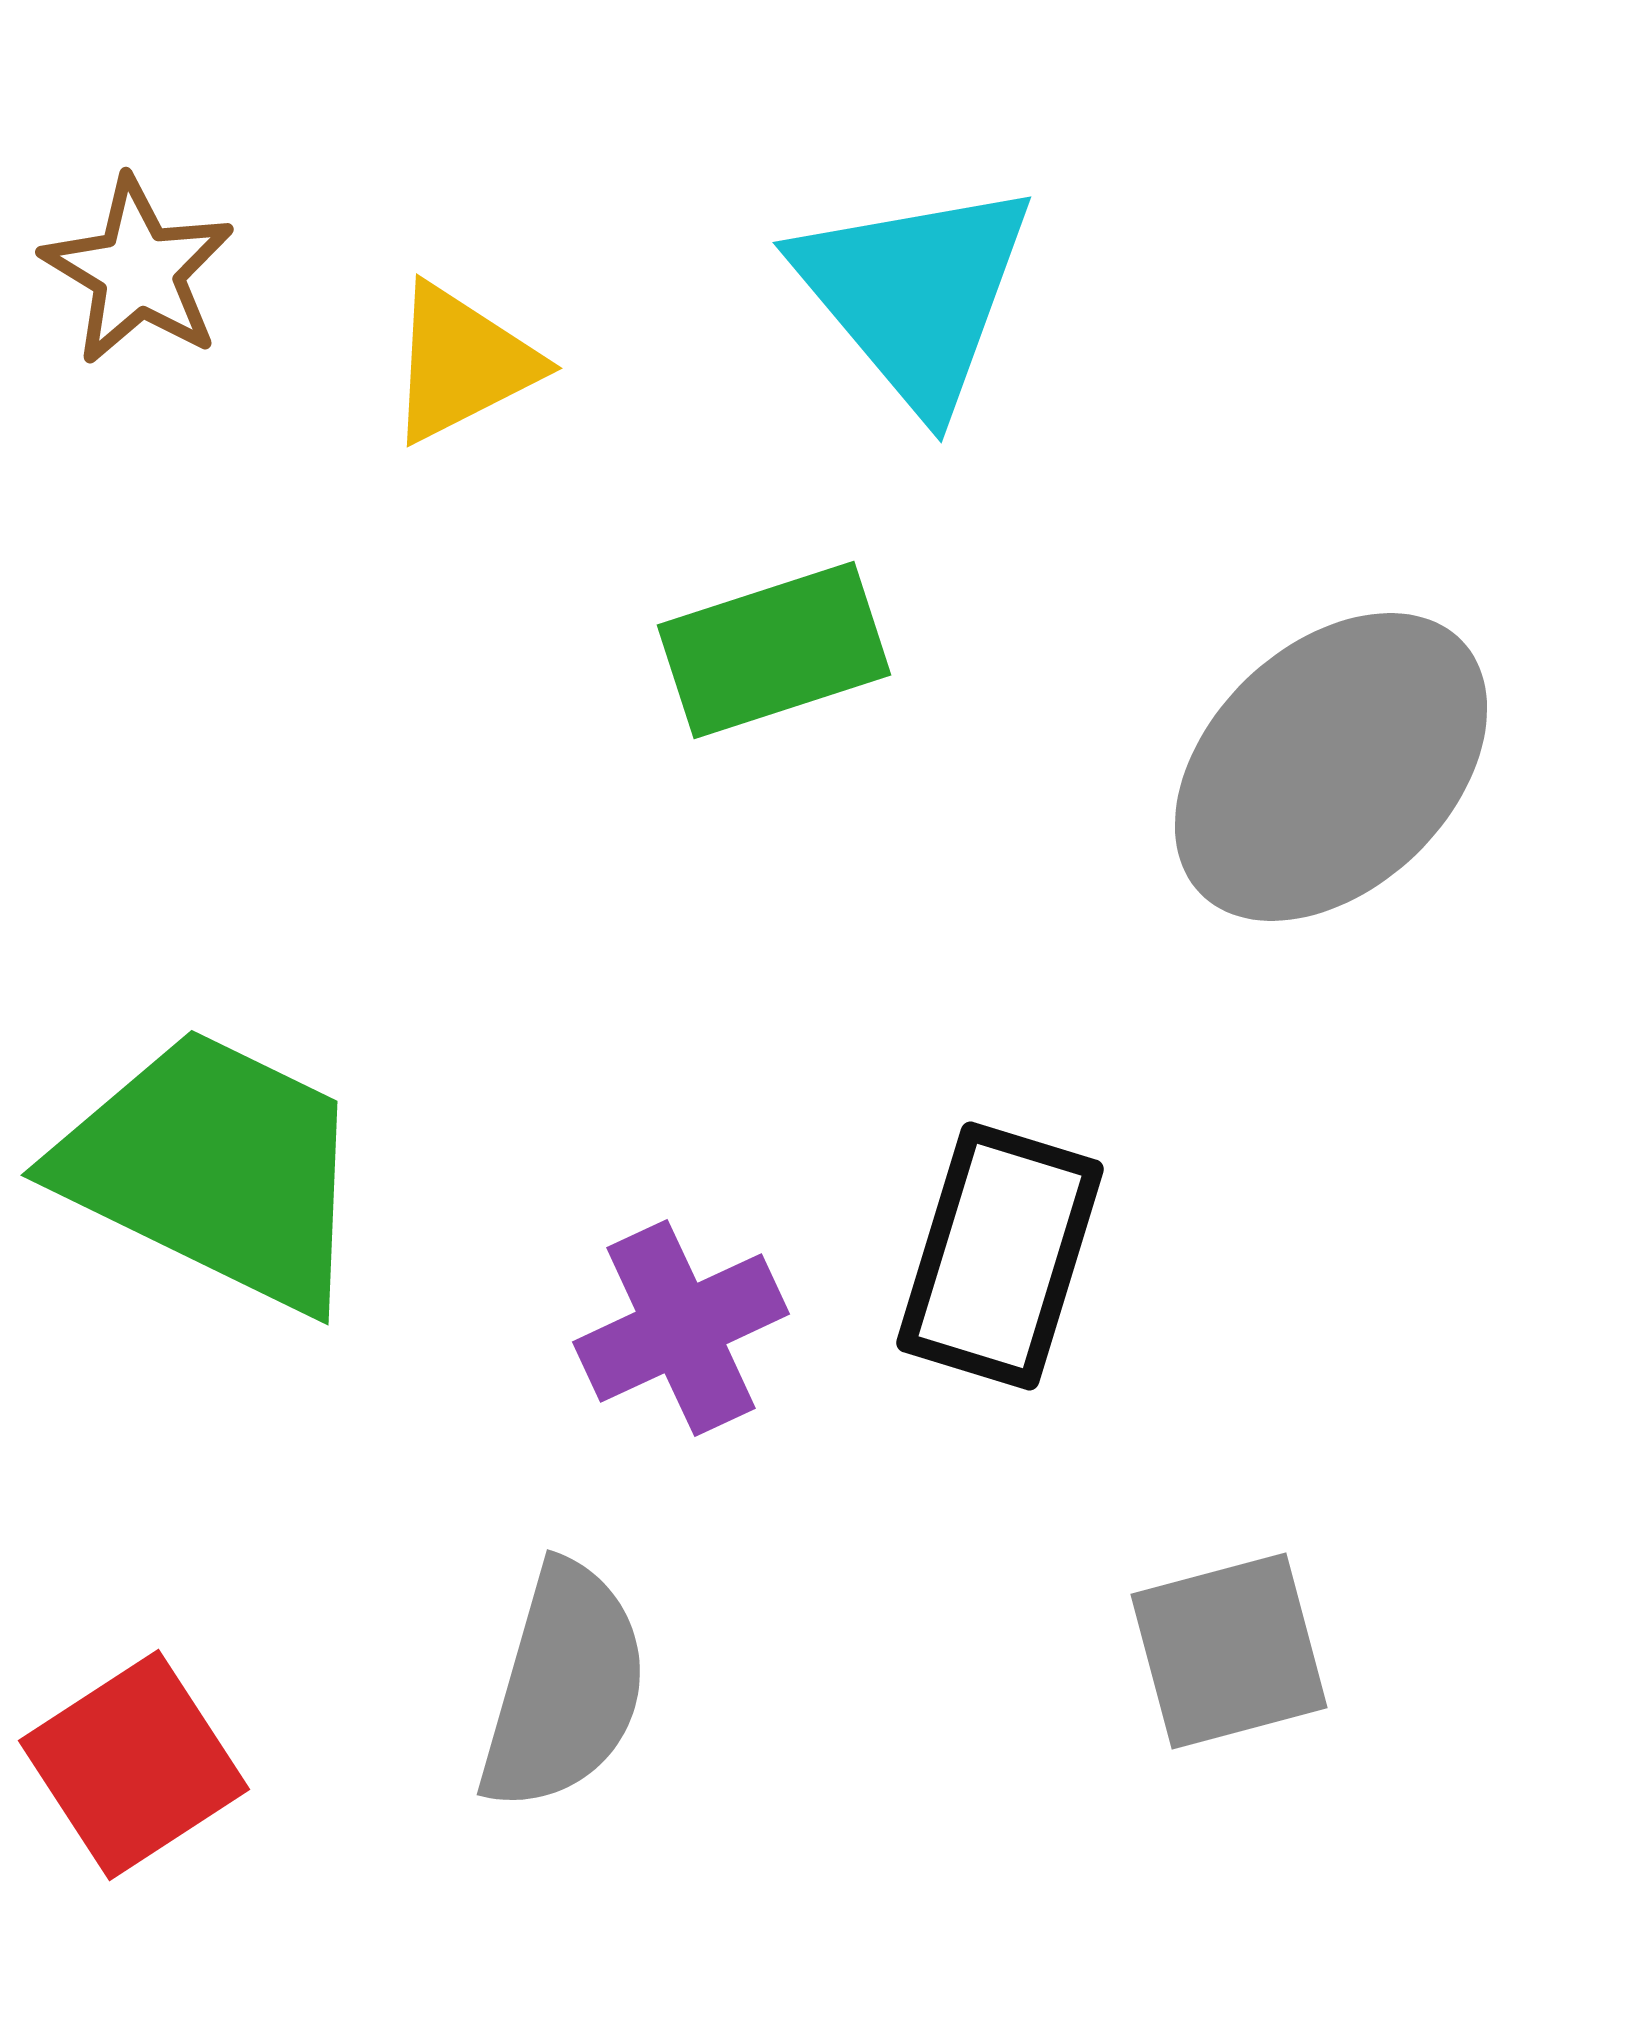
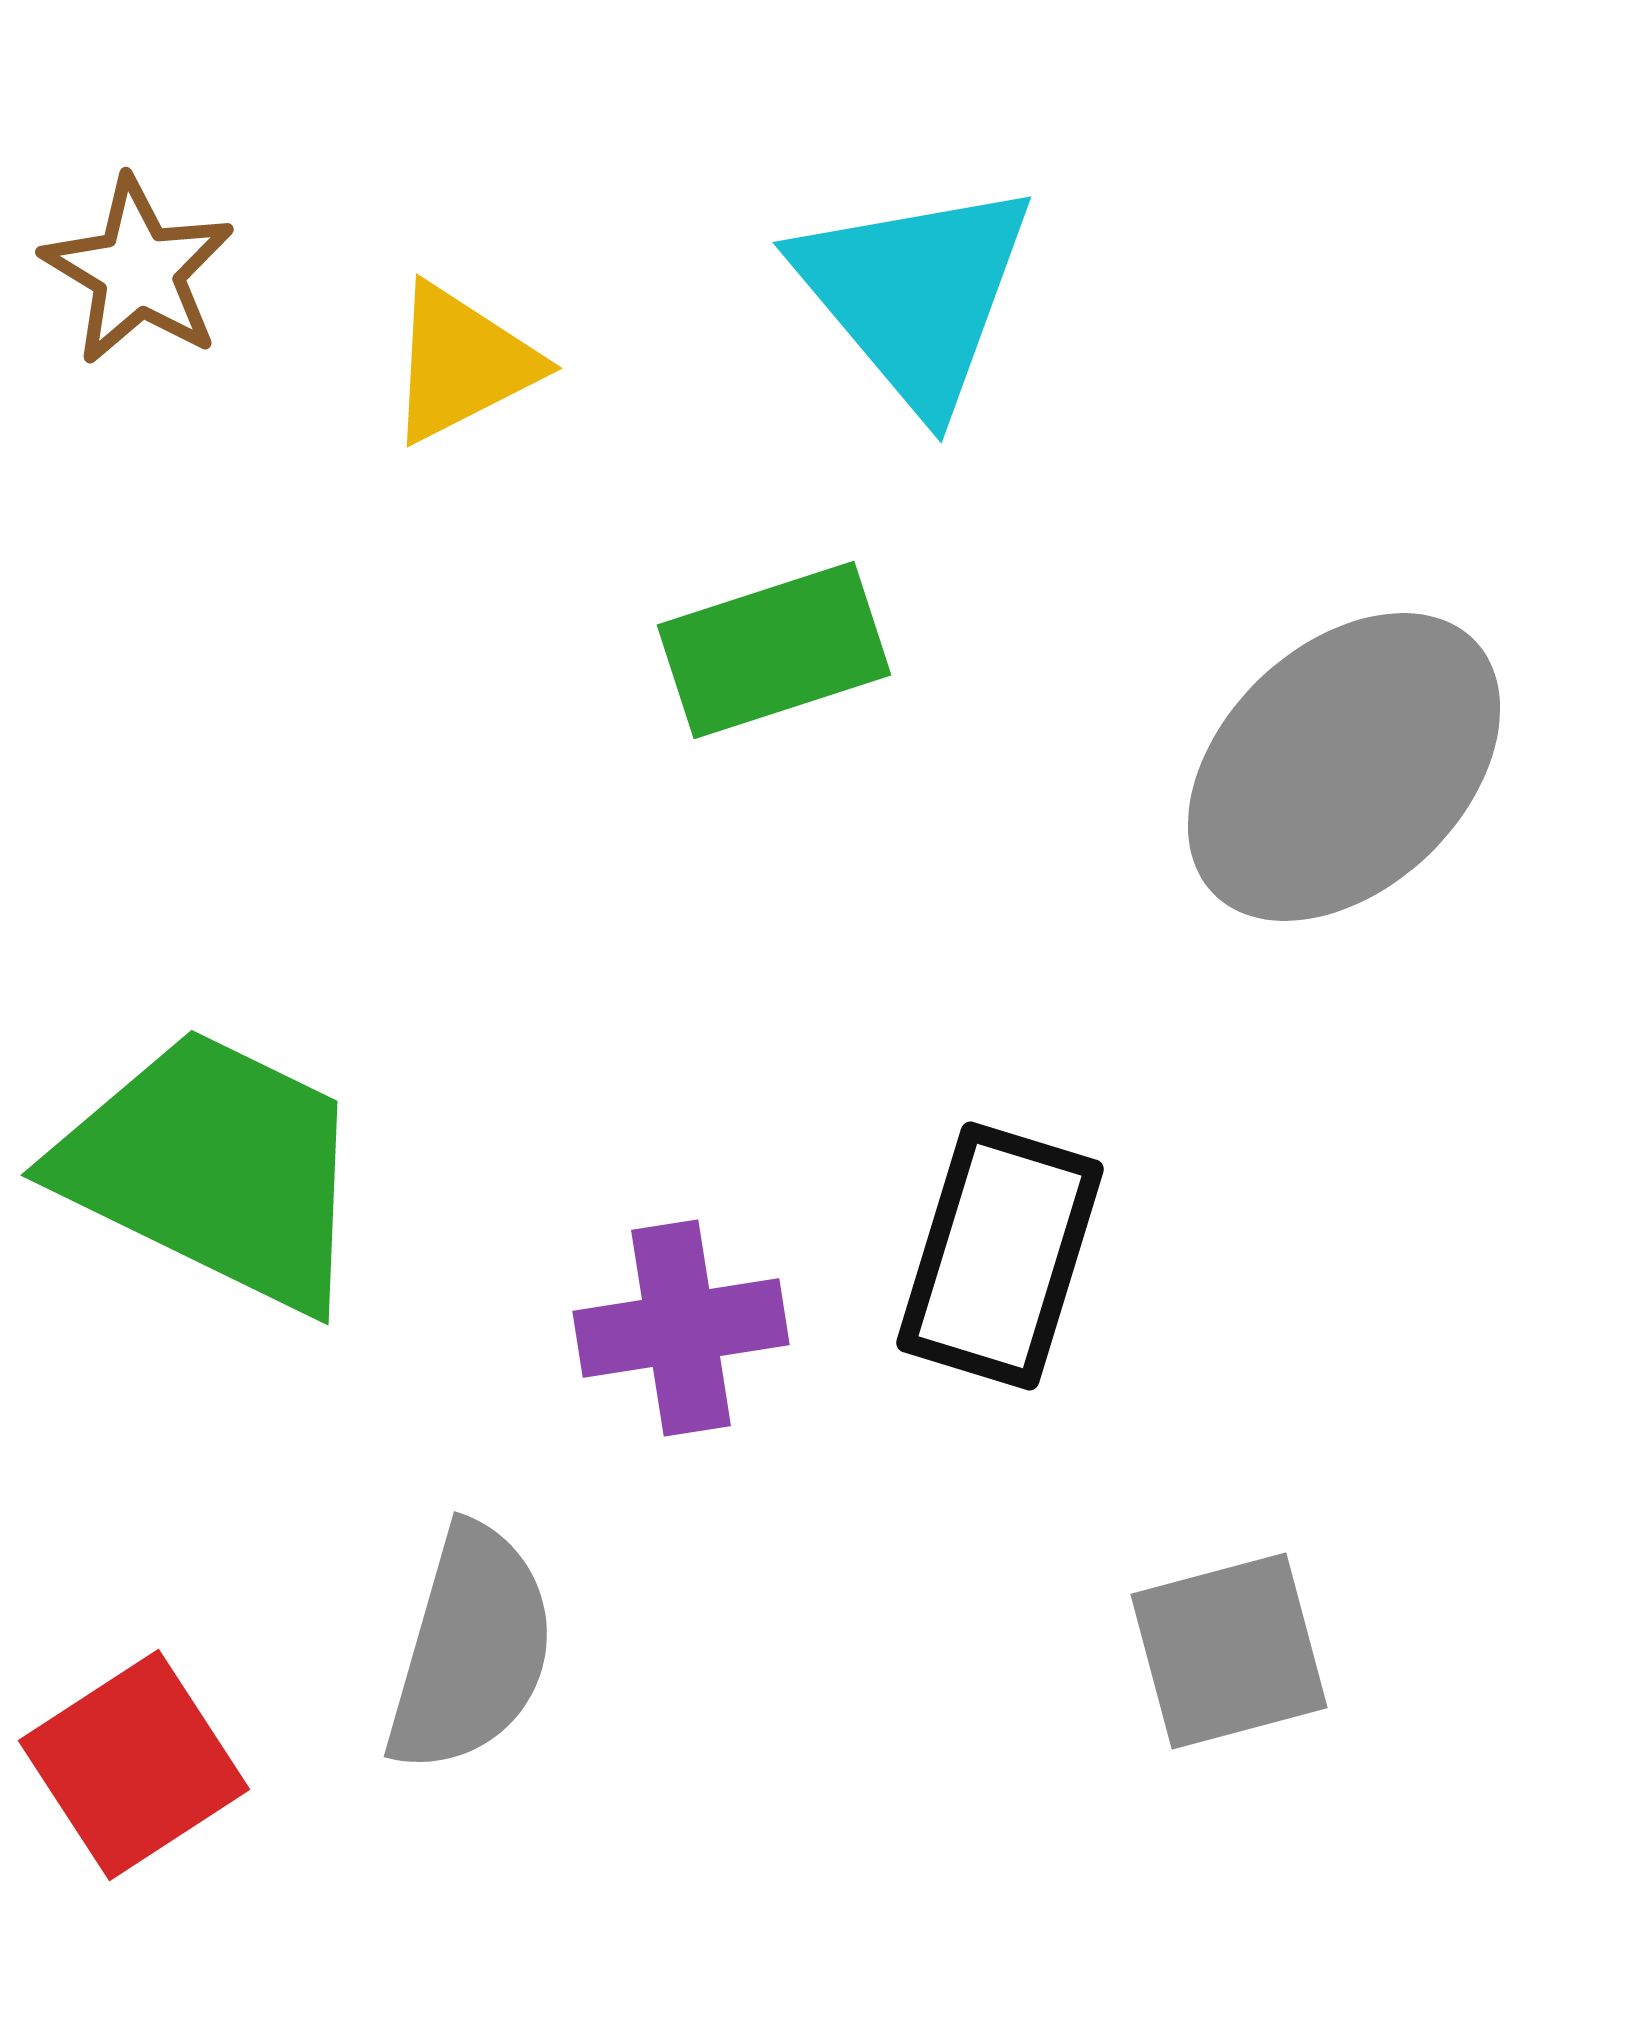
gray ellipse: moved 13 px right
purple cross: rotated 16 degrees clockwise
gray semicircle: moved 93 px left, 38 px up
